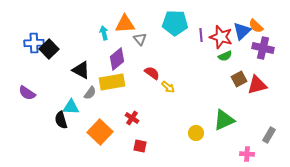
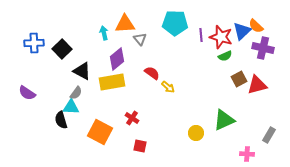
black square: moved 13 px right
black triangle: moved 1 px right, 1 px down
gray semicircle: moved 14 px left
orange square: rotated 15 degrees counterclockwise
